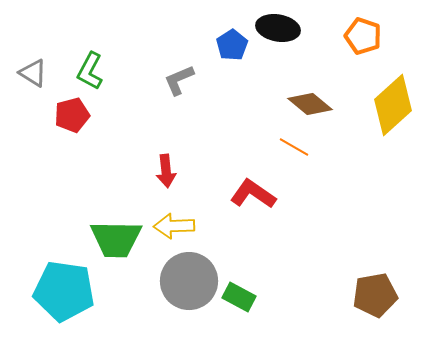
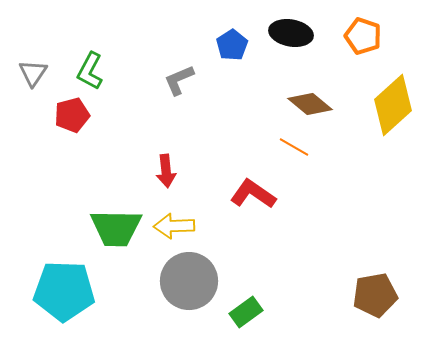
black ellipse: moved 13 px right, 5 px down
gray triangle: rotated 32 degrees clockwise
green trapezoid: moved 11 px up
cyan pentagon: rotated 6 degrees counterclockwise
green rectangle: moved 7 px right, 15 px down; rotated 64 degrees counterclockwise
